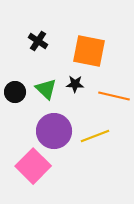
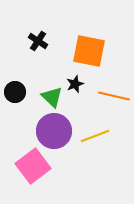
black star: rotated 24 degrees counterclockwise
green triangle: moved 6 px right, 8 px down
pink square: rotated 8 degrees clockwise
